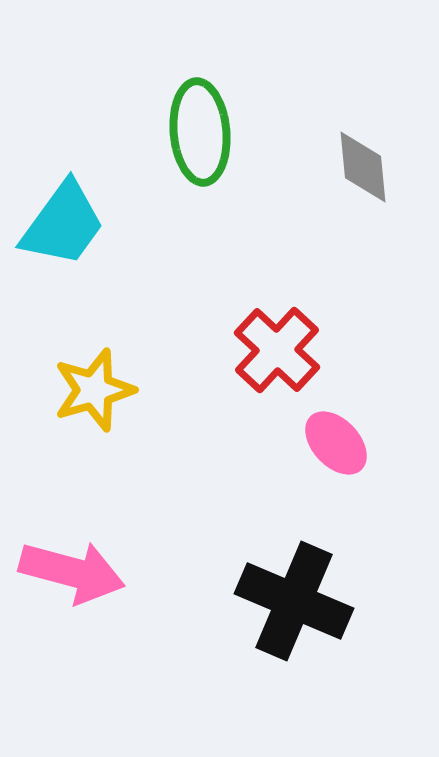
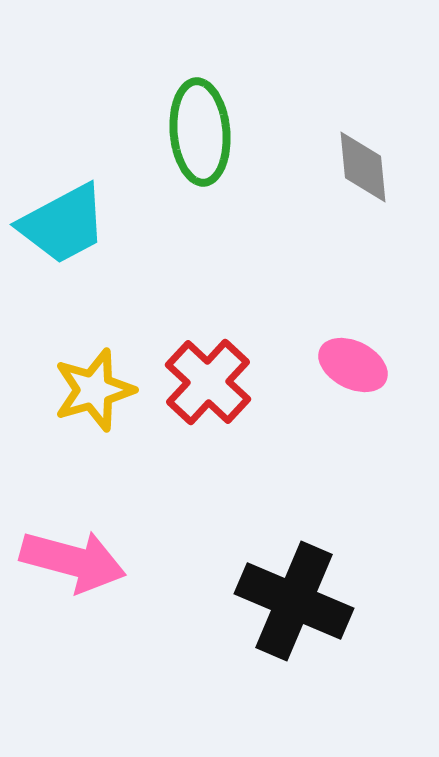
cyan trapezoid: rotated 26 degrees clockwise
red cross: moved 69 px left, 32 px down
pink ellipse: moved 17 px right, 78 px up; rotated 20 degrees counterclockwise
pink arrow: moved 1 px right, 11 px up
